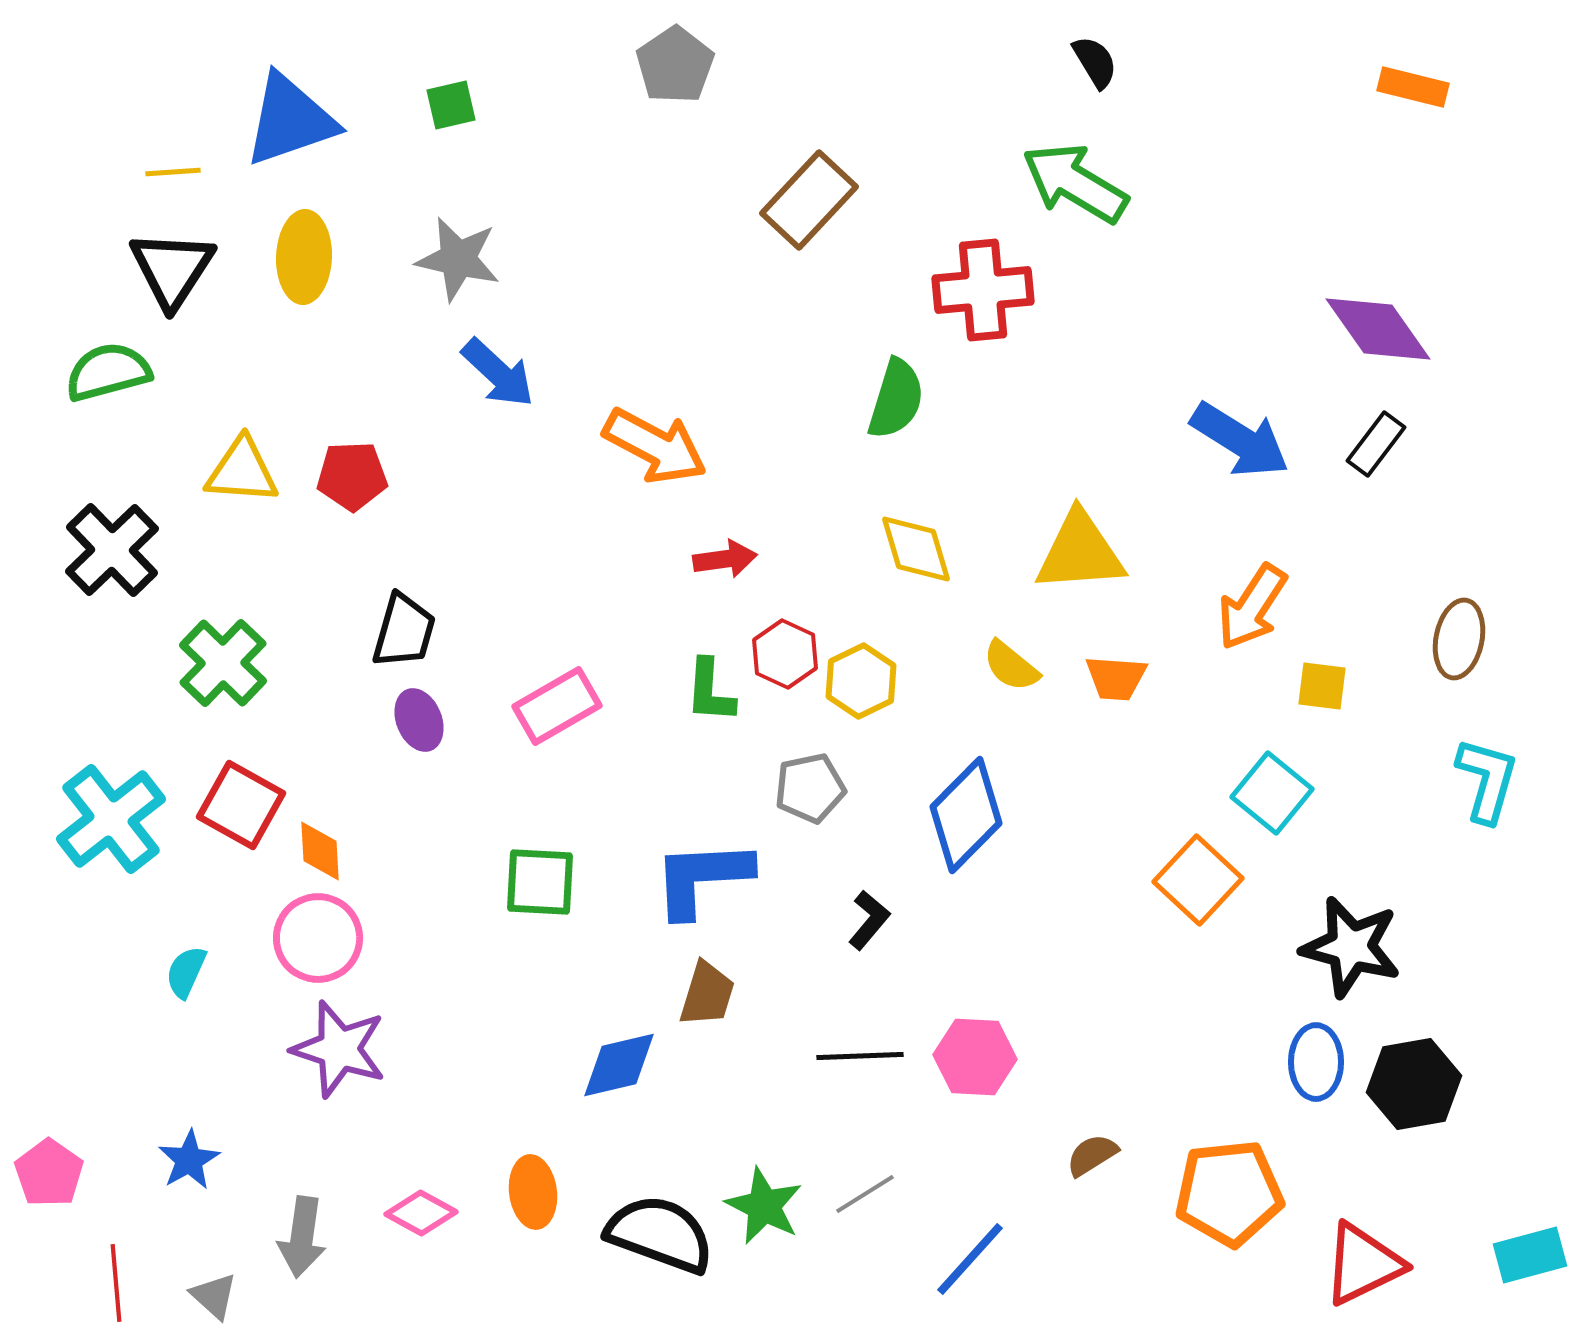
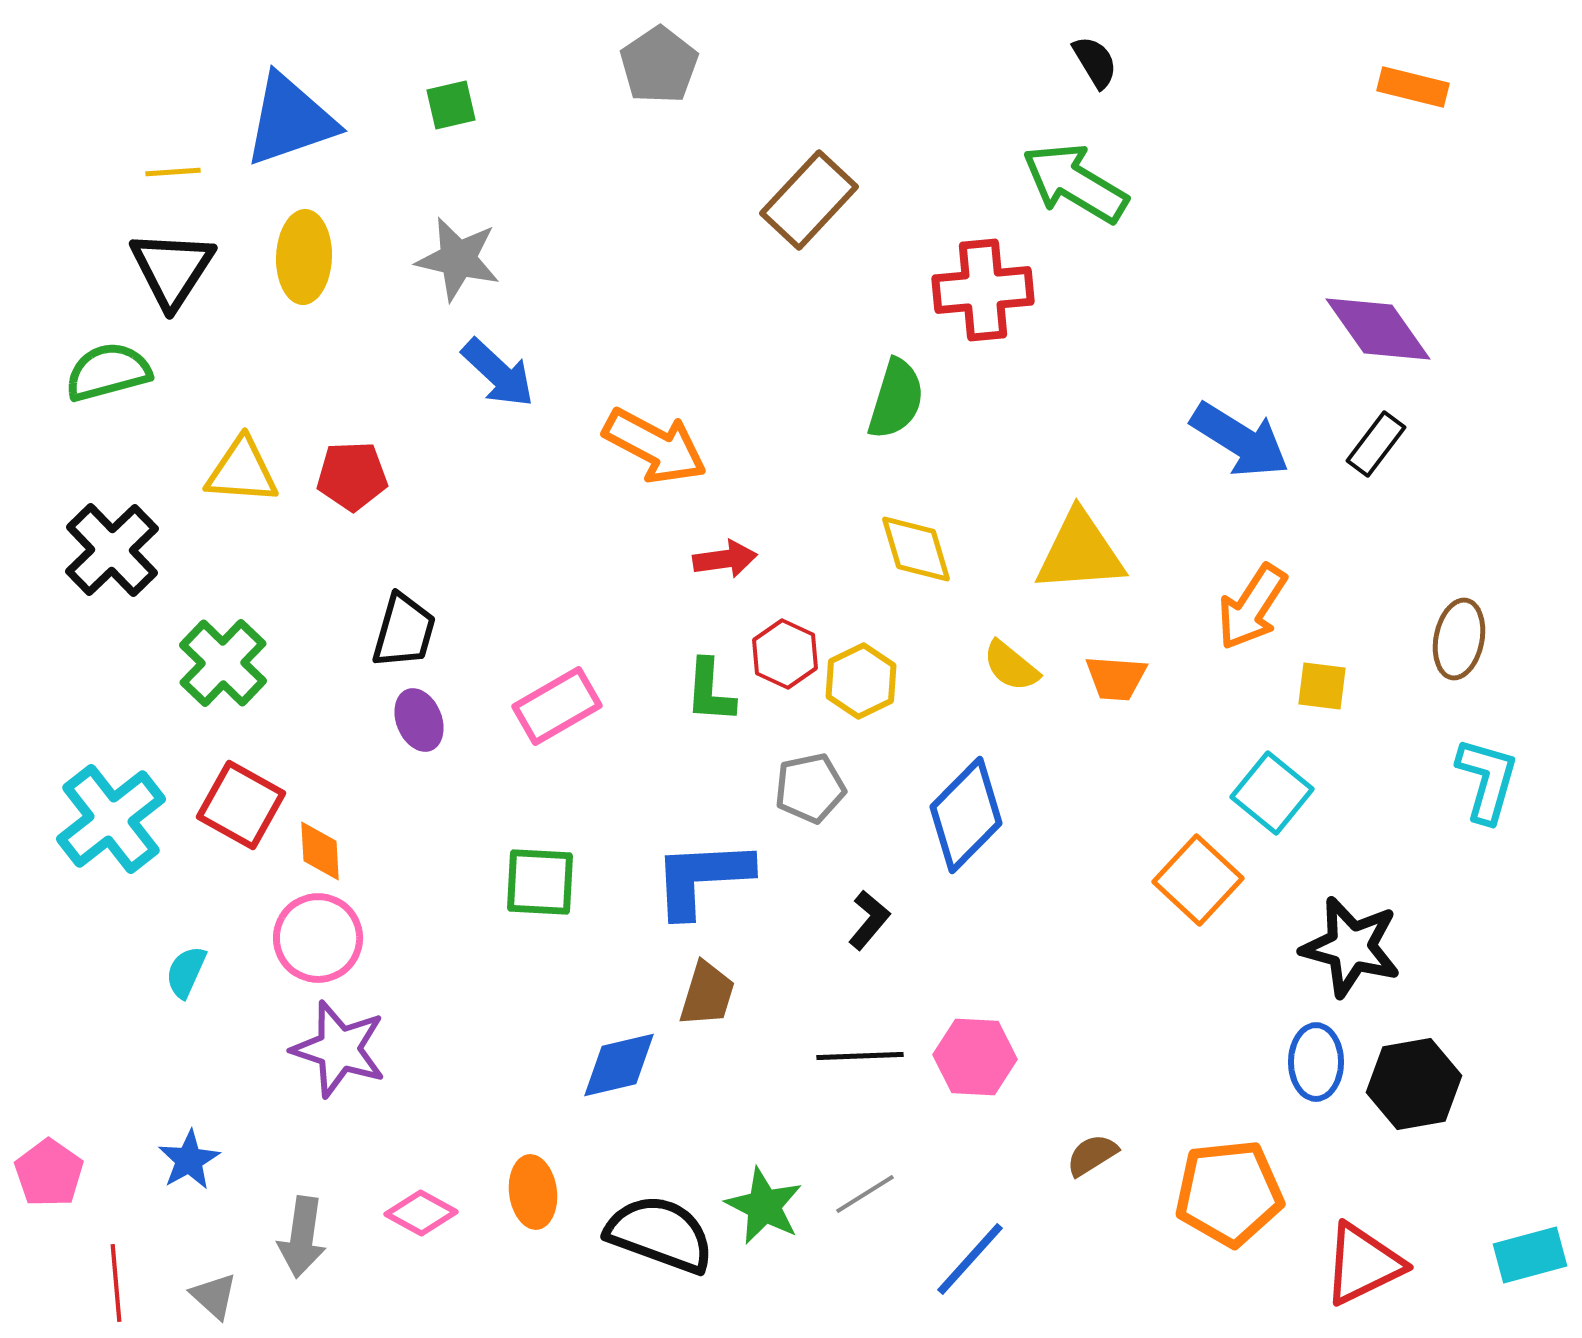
gray pentagon at (675, 65): moved 16 px left
